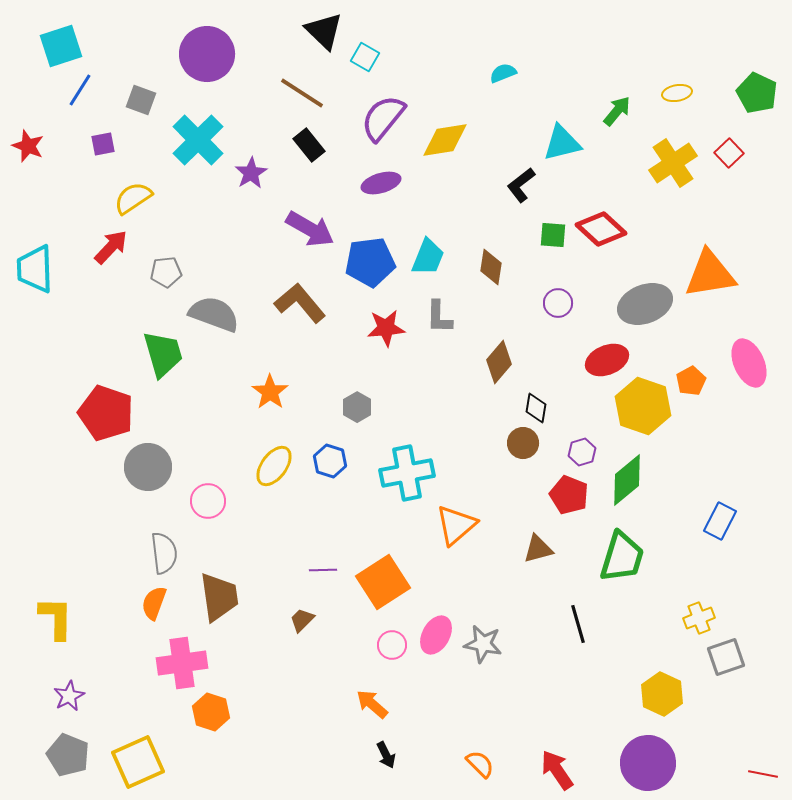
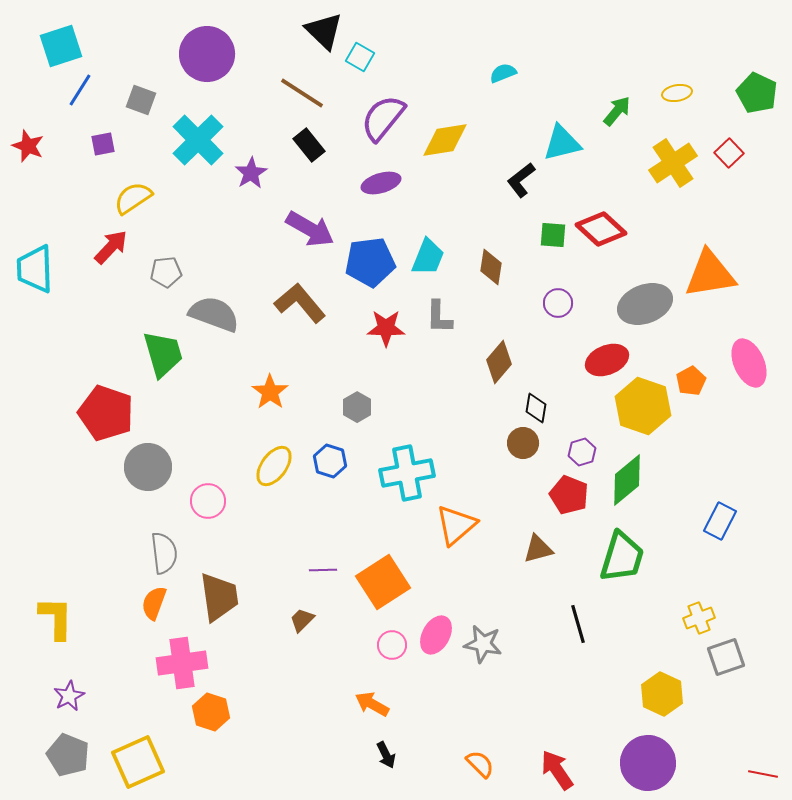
cyan square at (365, 57): moved 5 px left
black L-shape at (521, 185): moved 5 px up
red star at (386, 328): rotated 6 degrees clockwise
orange arrow at (372, 704): rotated 12 degrees counterclockwise
